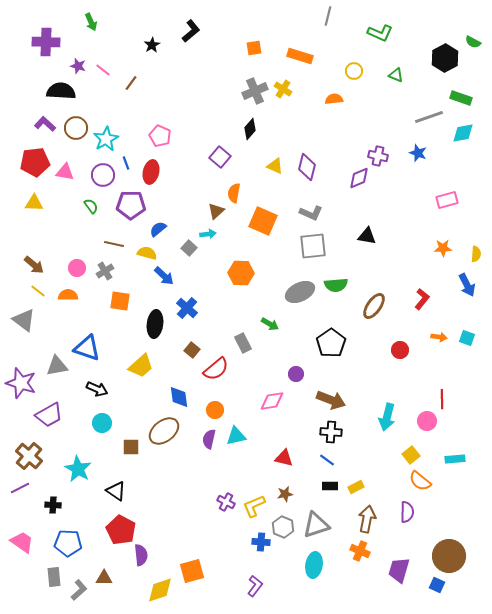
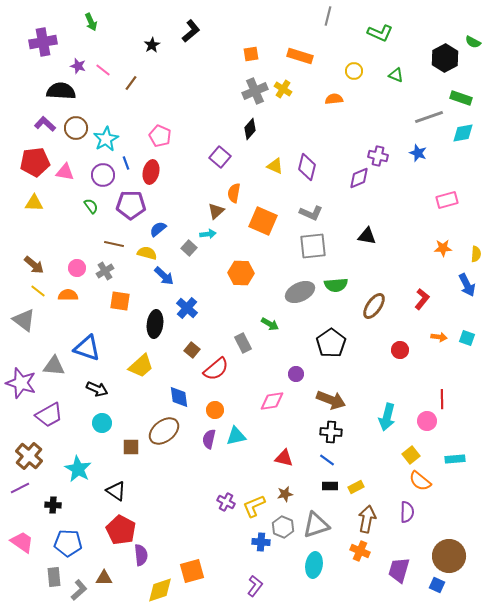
purple cross at (46, 42): moved 3 px left; rotated 12 degrees counterclockwise
orange square at (254, 48): moved 3 px left, 6 px down
gray triangle at (57, 366): moved 3 px left; rotated 15 degrees clockwise
